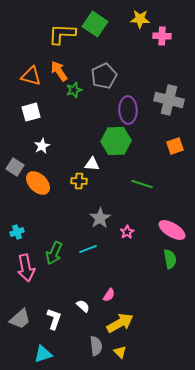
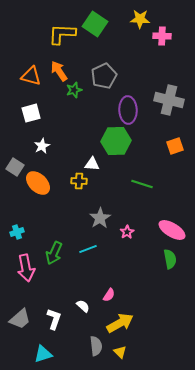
white square: moved 1 px down
